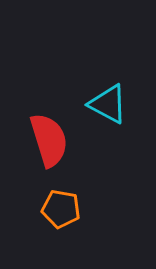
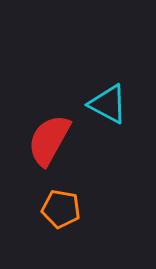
red semicircle: rotated 134 degrees counterclockwise
